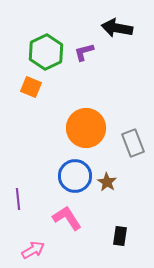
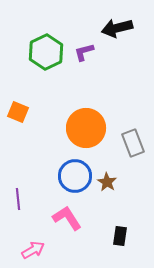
black arrow: rotated 24 degrees counterclockwise
orange square: moved 13 px left, 25 px down
